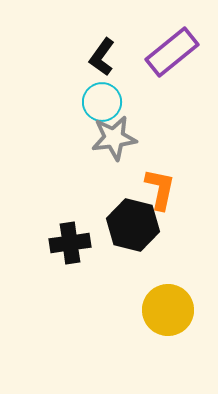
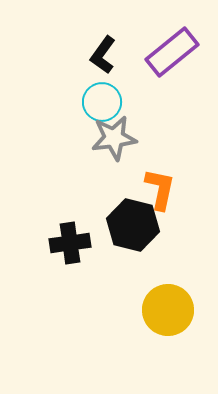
black L-shape: moved 1 px right, 2 px up
